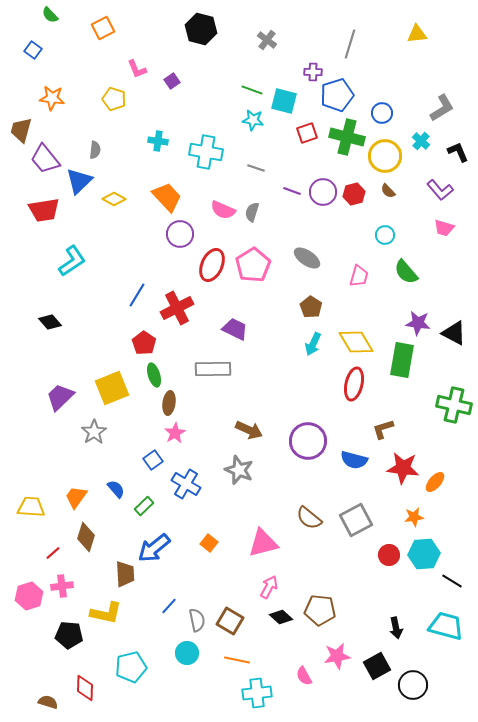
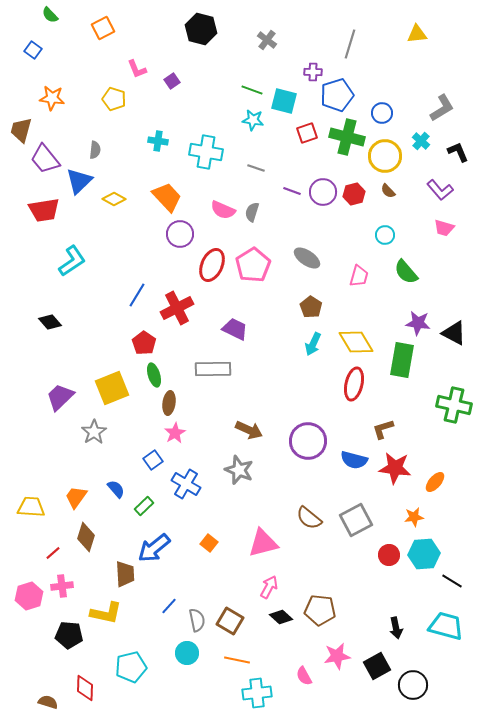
red star at (403, 468): moved 8 px left
